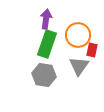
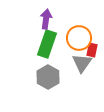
orange circle: moved 1 px right, 3 px down
gray triangle: moved 3 px right, 3 px up
gray hexagon: moved 4 px right, 2 px down; rotated 20 degrees clockwise
